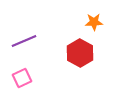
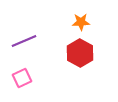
orange star: moved 13 px left
